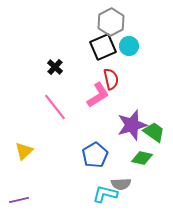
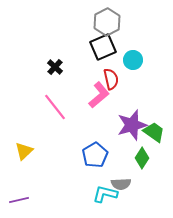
gray hexagon: moved 4 px left
cyan circle: moved 4 px right, 14 px down
pink L-shape: moved 1 px right; rotated 8 degrees counterclockwise
green diamond: rotated 70 degrees counterclockwise
